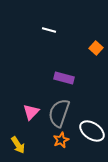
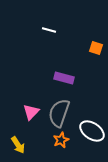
orange square: rotated 24 degrees counterclockwise
